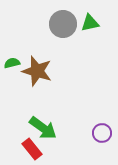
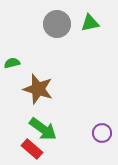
gray circle: moved 6 px left
brown star: moved 1 px right, 18 px down
green arrow: moved 1 px down
red rectangle: rotated 10 degrees counterclockwise
